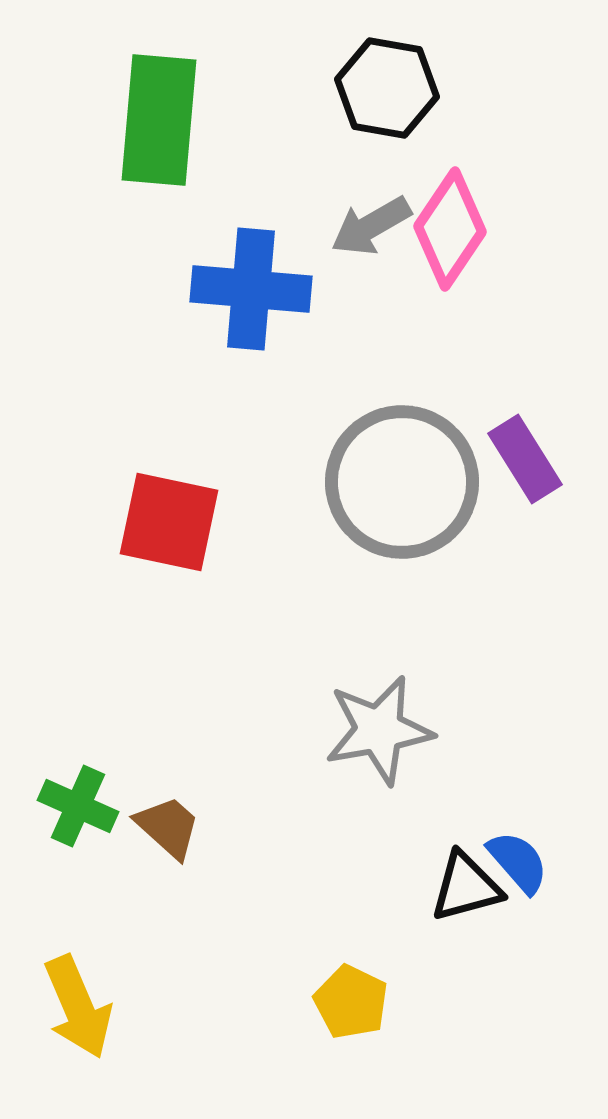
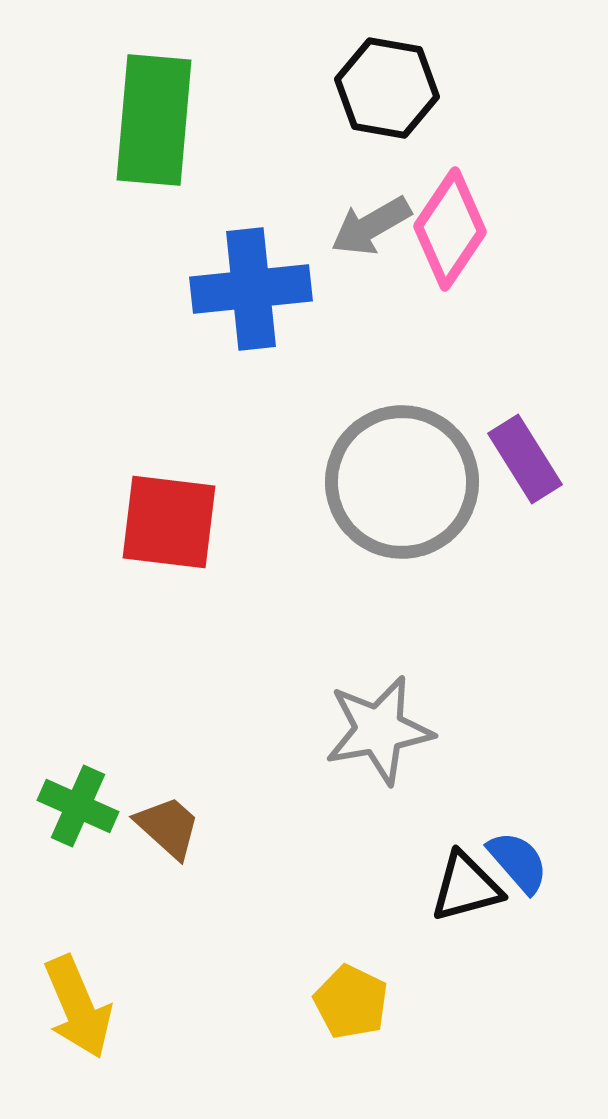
green rectangle: moved 5 px left
blue cross: rotated 11 degrees counterclockwise
red square: rotated 5 degrees counterclockwise
